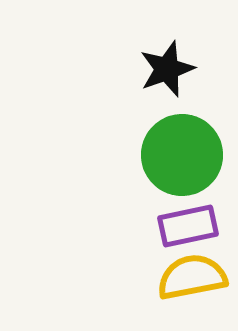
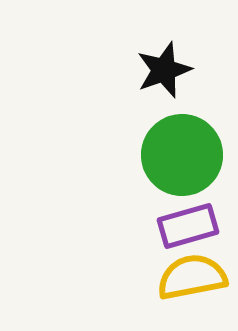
black star: moved 3 px left, 1 px down
purple rectangle: rotated 4 degrees counterclockwise
